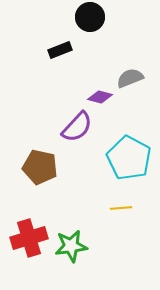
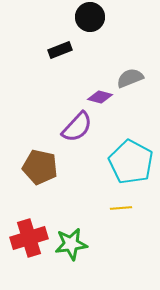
cyan pentagon: moved 2 px right, 4 px down
green star: moved 2 px up
